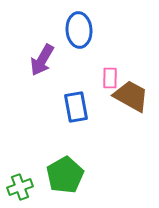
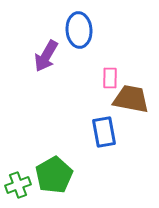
purple arrow: moved 4 px right, 4 px up
brown trapezoid: moved 3 px down; rotated 18 degrees counterclockwise
blue rectangle: moved 28 px right, 25 px down
green pentagon: moved 11 px left
green cross: moved 2 px left, 2 px up
